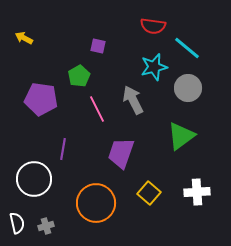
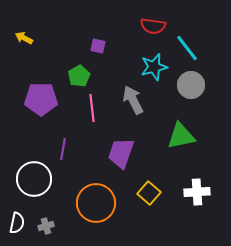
cyan line: rotated 12 degrees clockwise
gray circle: moved 3 px right, 3 px up
purple pentagon: rotated 8 degrees counterclockwise
pink line: moved 5 px left, 1 px up; rotated 20 degrees clockwise
green triangle: rotated 24 degrees clockwise
white semicircle: rotated 25 degrees clockwise
